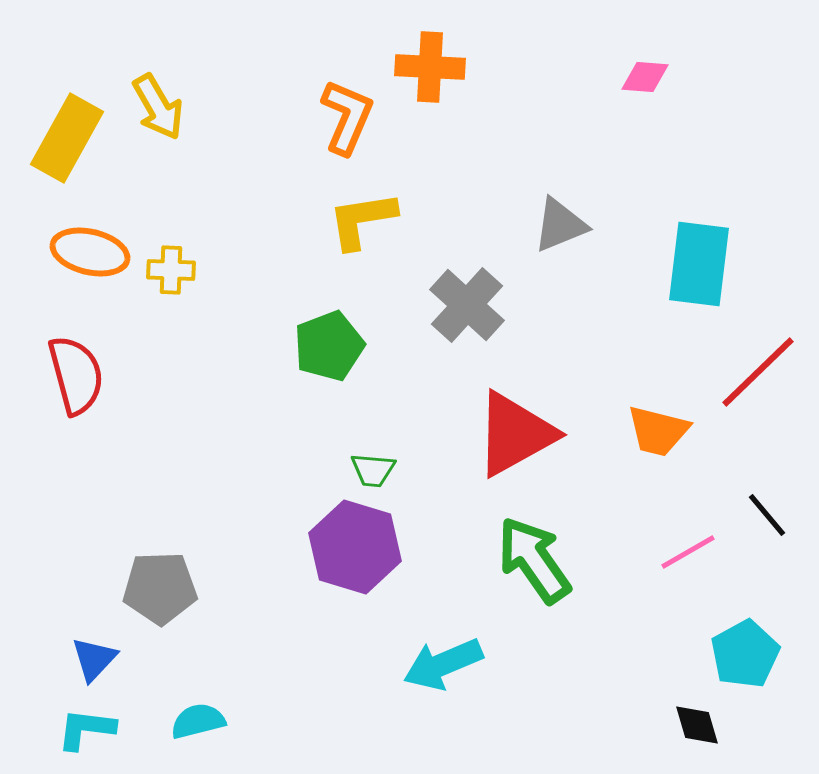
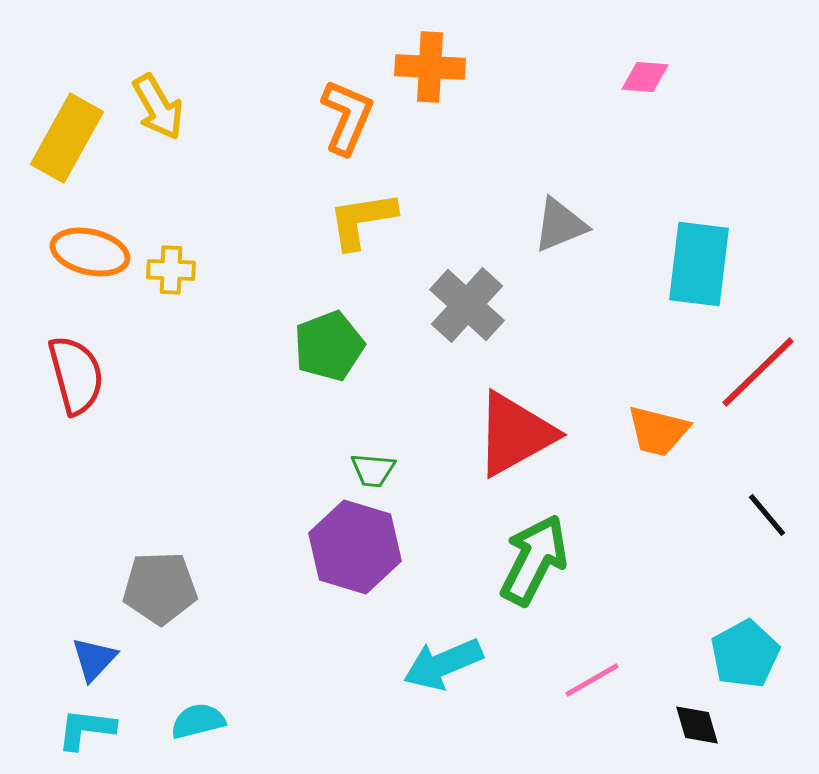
pink line: moved 96 px left, 128 px down
green arrow: rotated 62 degrees clockwise
